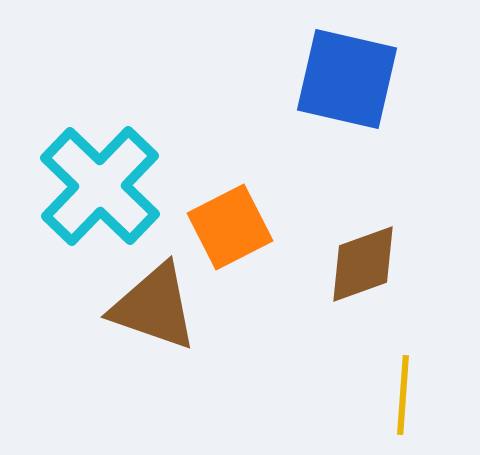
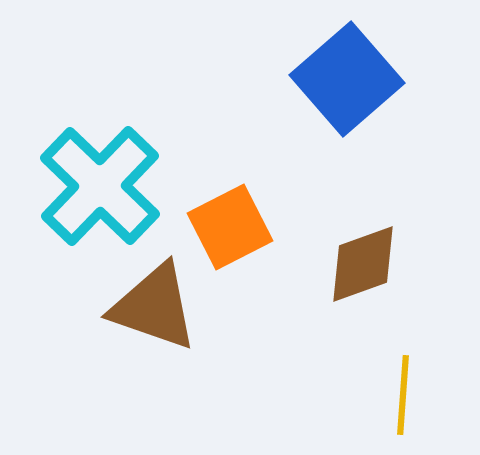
blue square: rotated 36 degrees clockwise
